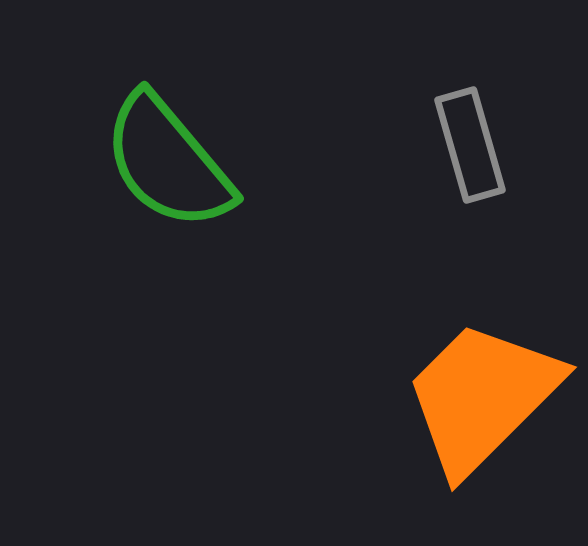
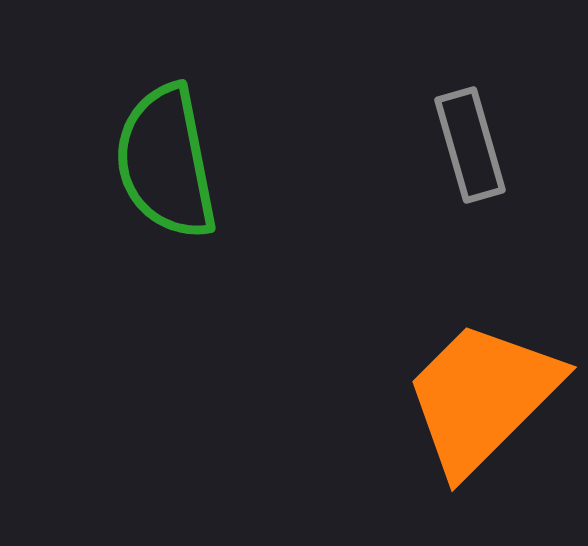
green semicircle: moved 2 px left; rotated 29 degrees clockwise
